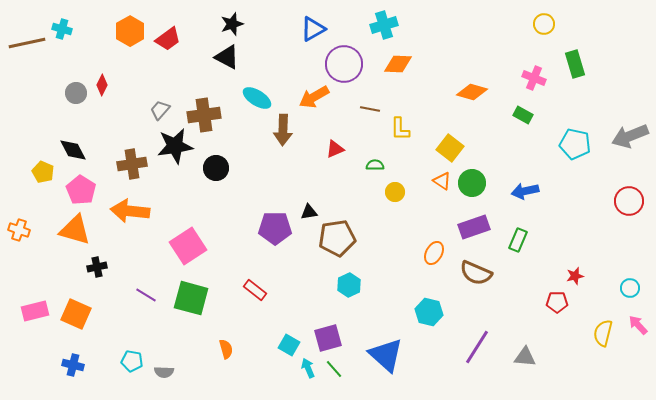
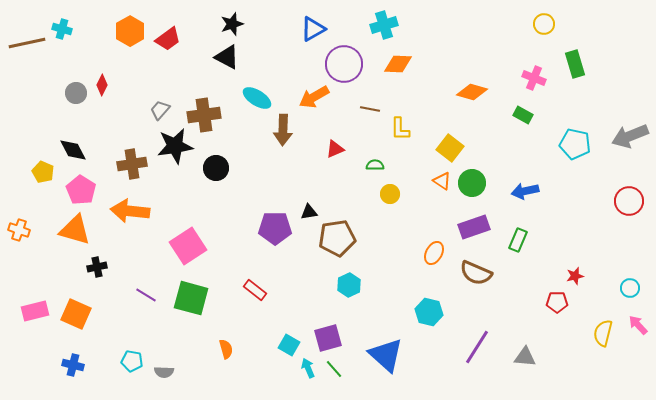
yellow circle at (395, 192): moved 5 px left, 2 px down
